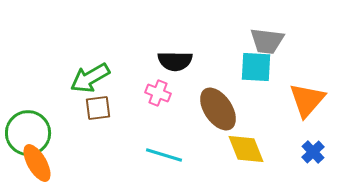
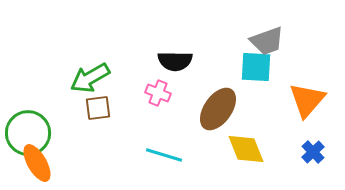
gray trapezoid: rotated 27 degrees counterclockwise
brown ellipse: rotated 69 degrees clockwise
